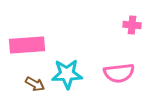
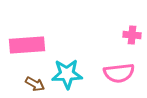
pink cross: moved 10 px down
